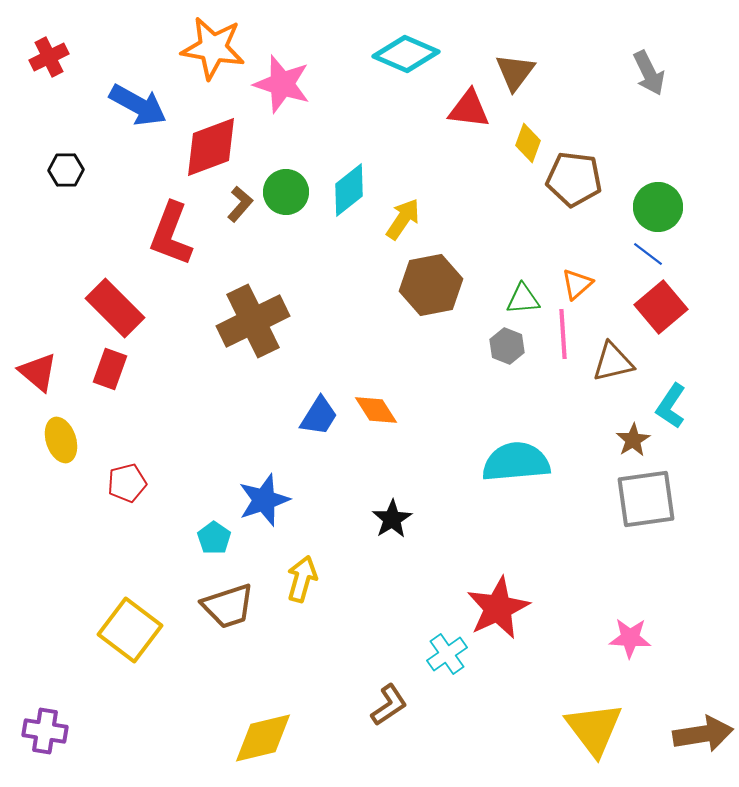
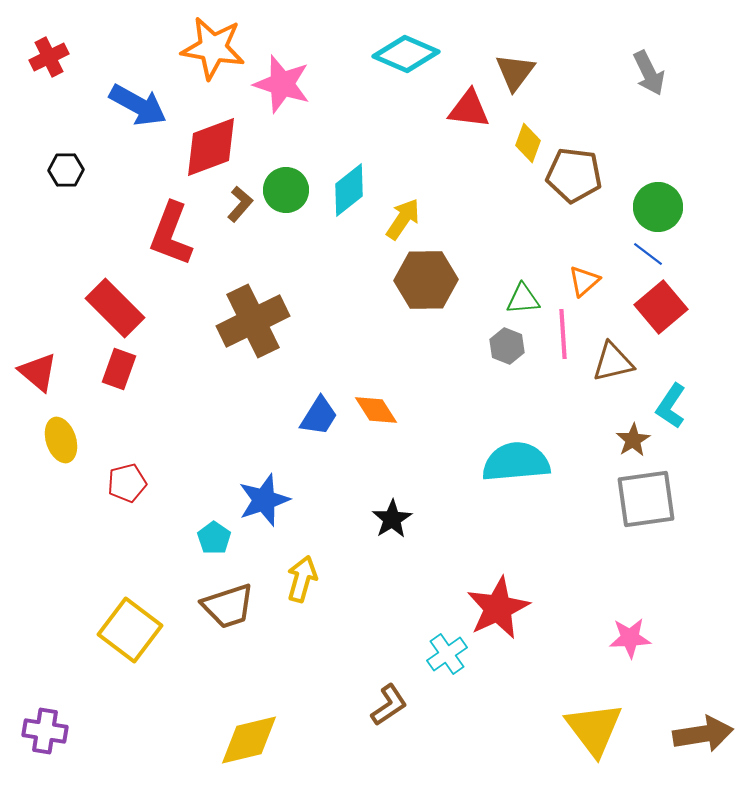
brown pentagon at (574, 179): moved 4 px up
green circle at (286, 192): moved 2 px up
orange triangle at (577, 284): moved 7 px right, 3 px up
brown hexagon at (431, 285): moved 5 px left, 5 px up; rotated 10 degrees clockwise
red rectangle at (110, 369): moved 9 px right
pink star at (630, 638): rotated 6 degrees counterclockwise
yellow diamond at (263, 738): moved 14 px left, 2 px down
